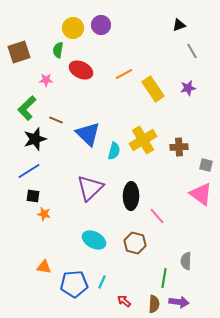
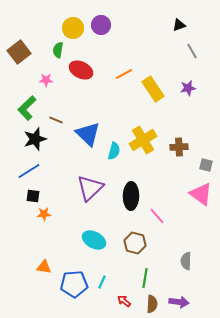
brown square: rotated 20 degrees counterclockwise
orange star: rotated 16 degrees counterclockwise
green line: moved 19 px left
brown semicircle: moved 2 px left
